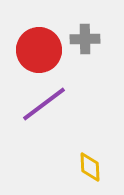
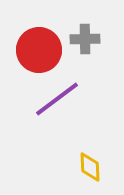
purple line: moved 13 px right, 5 px up
